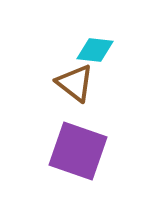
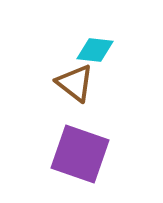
purple square: moved 2 px right, 3 px down
